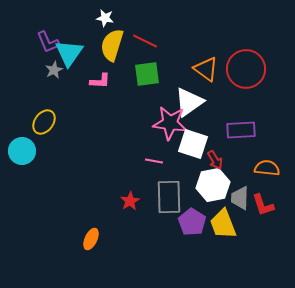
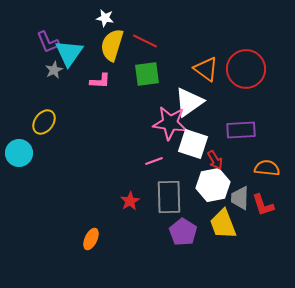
cyan circle: moved 3 px left, 2 px down
pink line: rotated 30 degrees counterclockwise
purple pentagon: moved 9 px left, 10 px down
